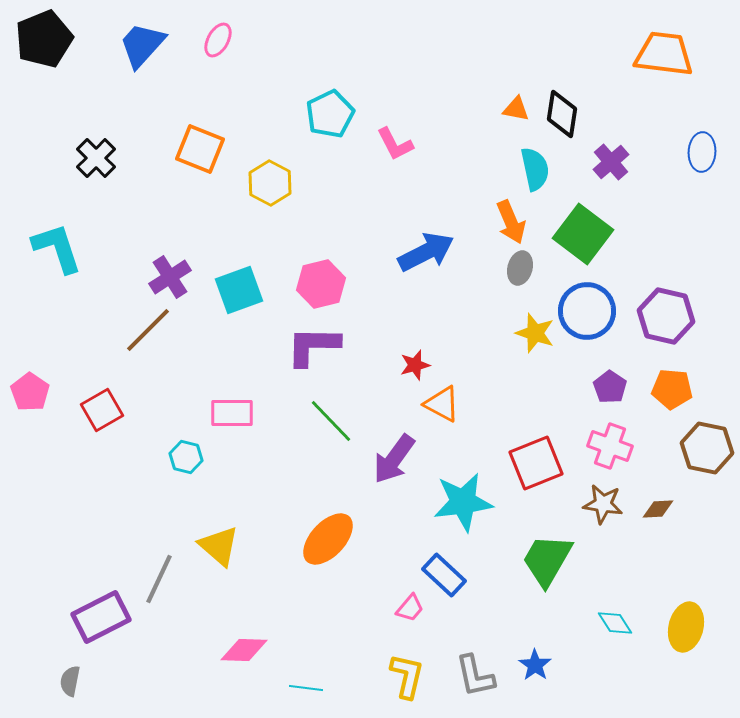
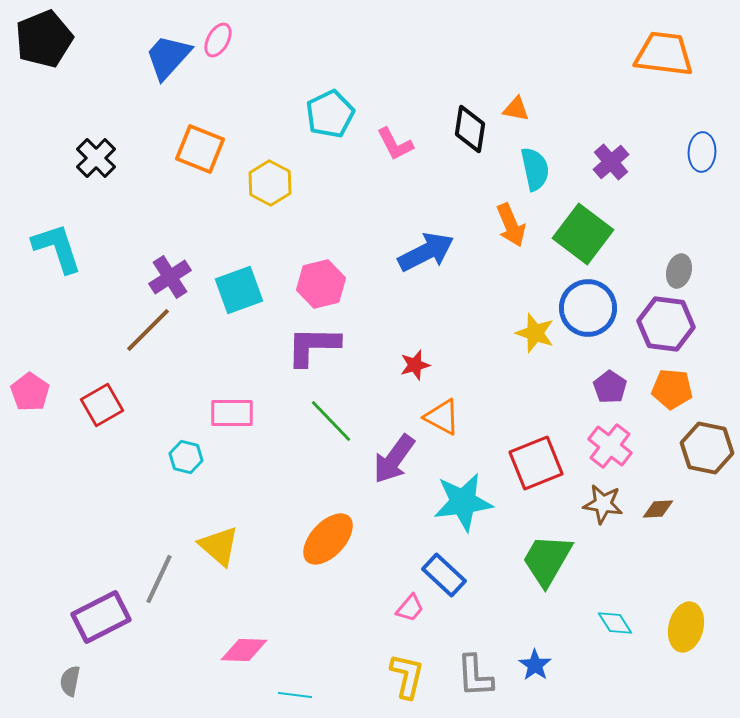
blue trapezoid at (142, 45): moved 26 px right, 12 px down
black diamond at (562, 114): moved 92 px left, 15 px down
orange arrow at (511, 222): moved 3 px down
gray ellipse at (520, 268): moved 159 px right, 3 px down
blue circle at (587, 311): moved 1 px right, 3 px up
purple hexagon at (666, 316): moved 8 px down; rotated 6 degrees counterclockwise
orange triangle at (442, 404): moved 13 px down
red square at (102, 410): moved 5 px up
pink cross at (610, 446): rotated 18 degrees clockwise
gray L-shape at (475, 676): rotated 9 degrees clockwise
cyan line at (306, 688): moved 11 px left, 7 px down
